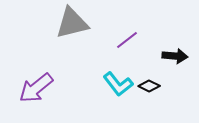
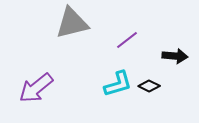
cyan L-shape: rotated 68 degrees counterclockwise
